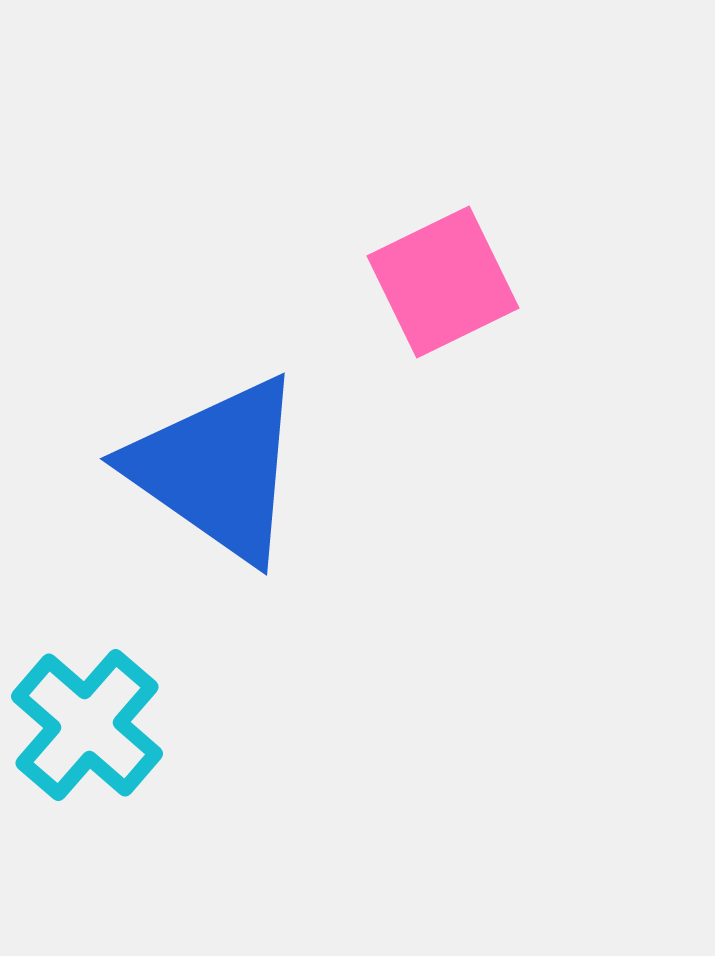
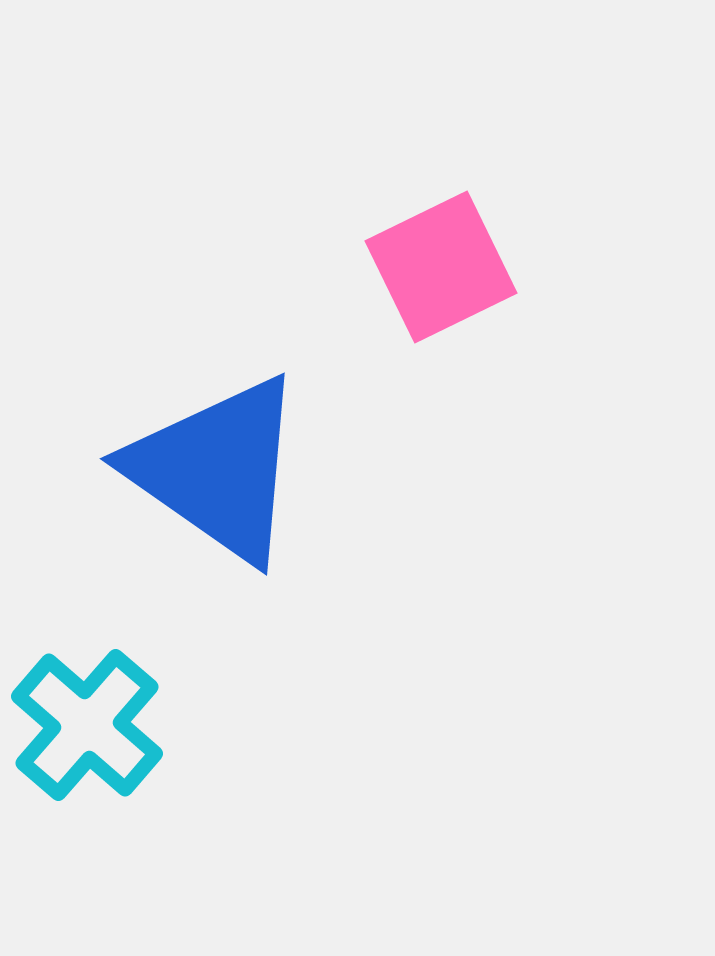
pink square: moved 2 px left, 15 px up
